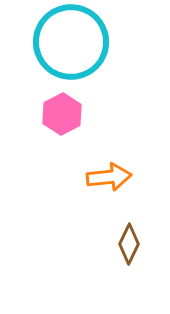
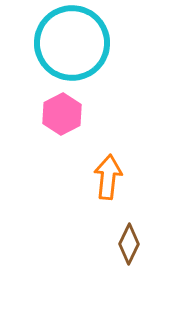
cyan circle: moved 1 px right, 1 px down
orange arrow: moved 1 px left; rotated 78 degrees counterclockwise
